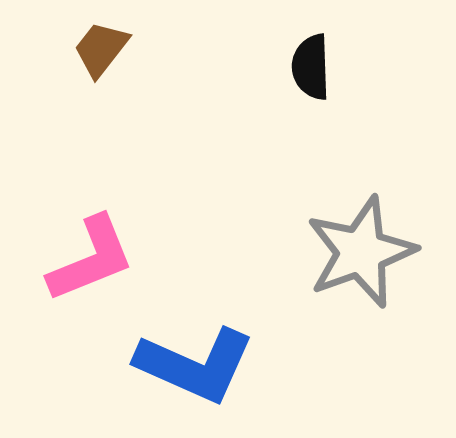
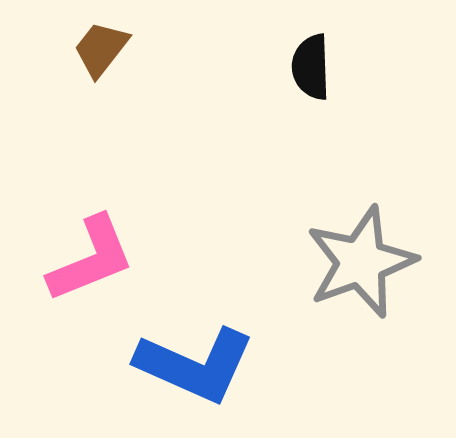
gray star: moved 10 px down
